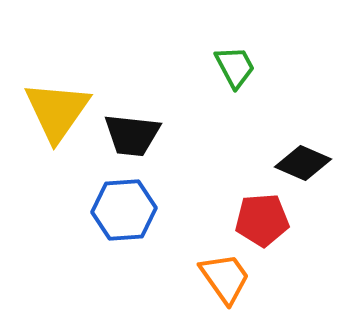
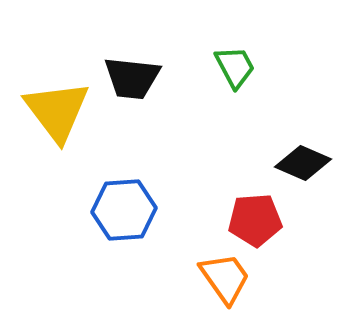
yellow triangle: rotated 12 degrees counterclockwise
black trapezoid: moved 57 px up
red pentagon: moved 7 px left
